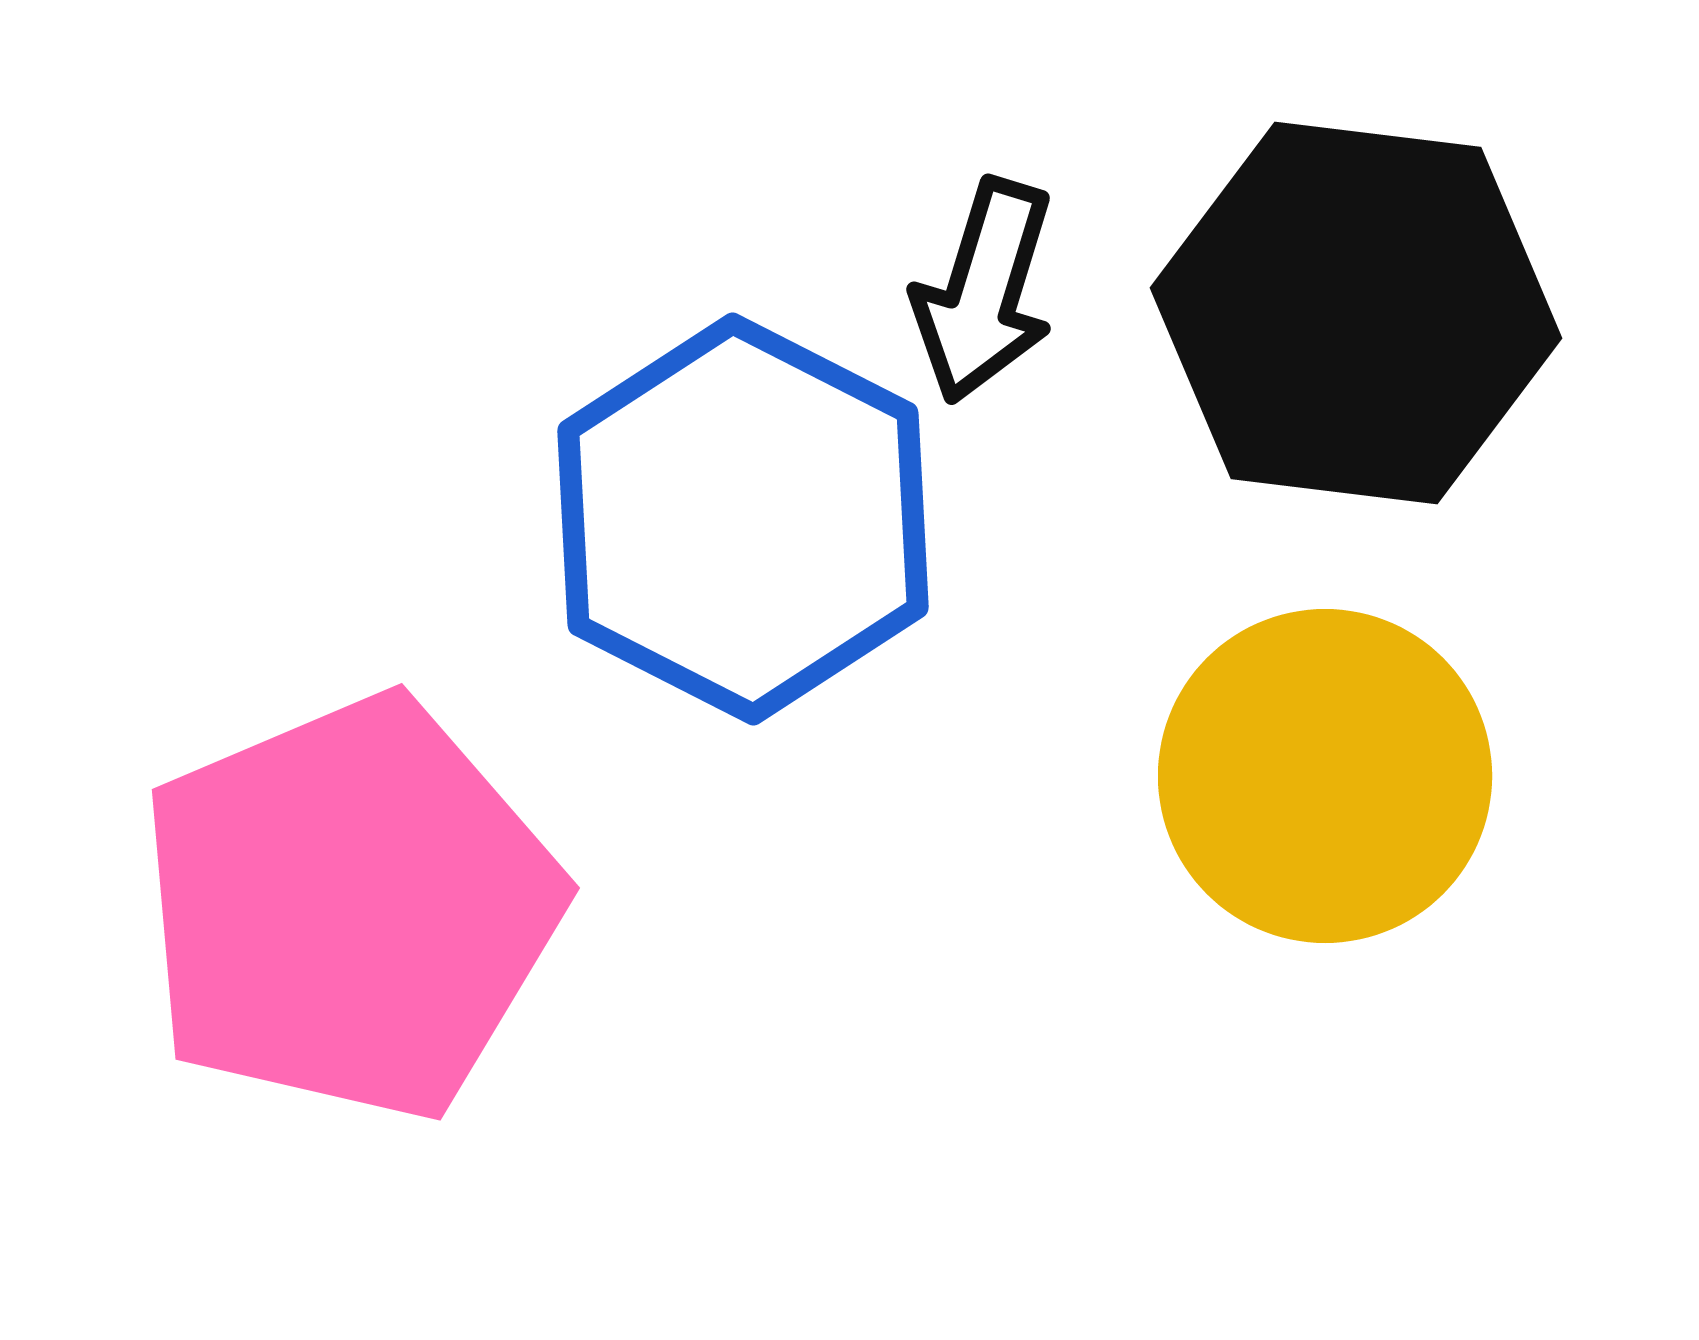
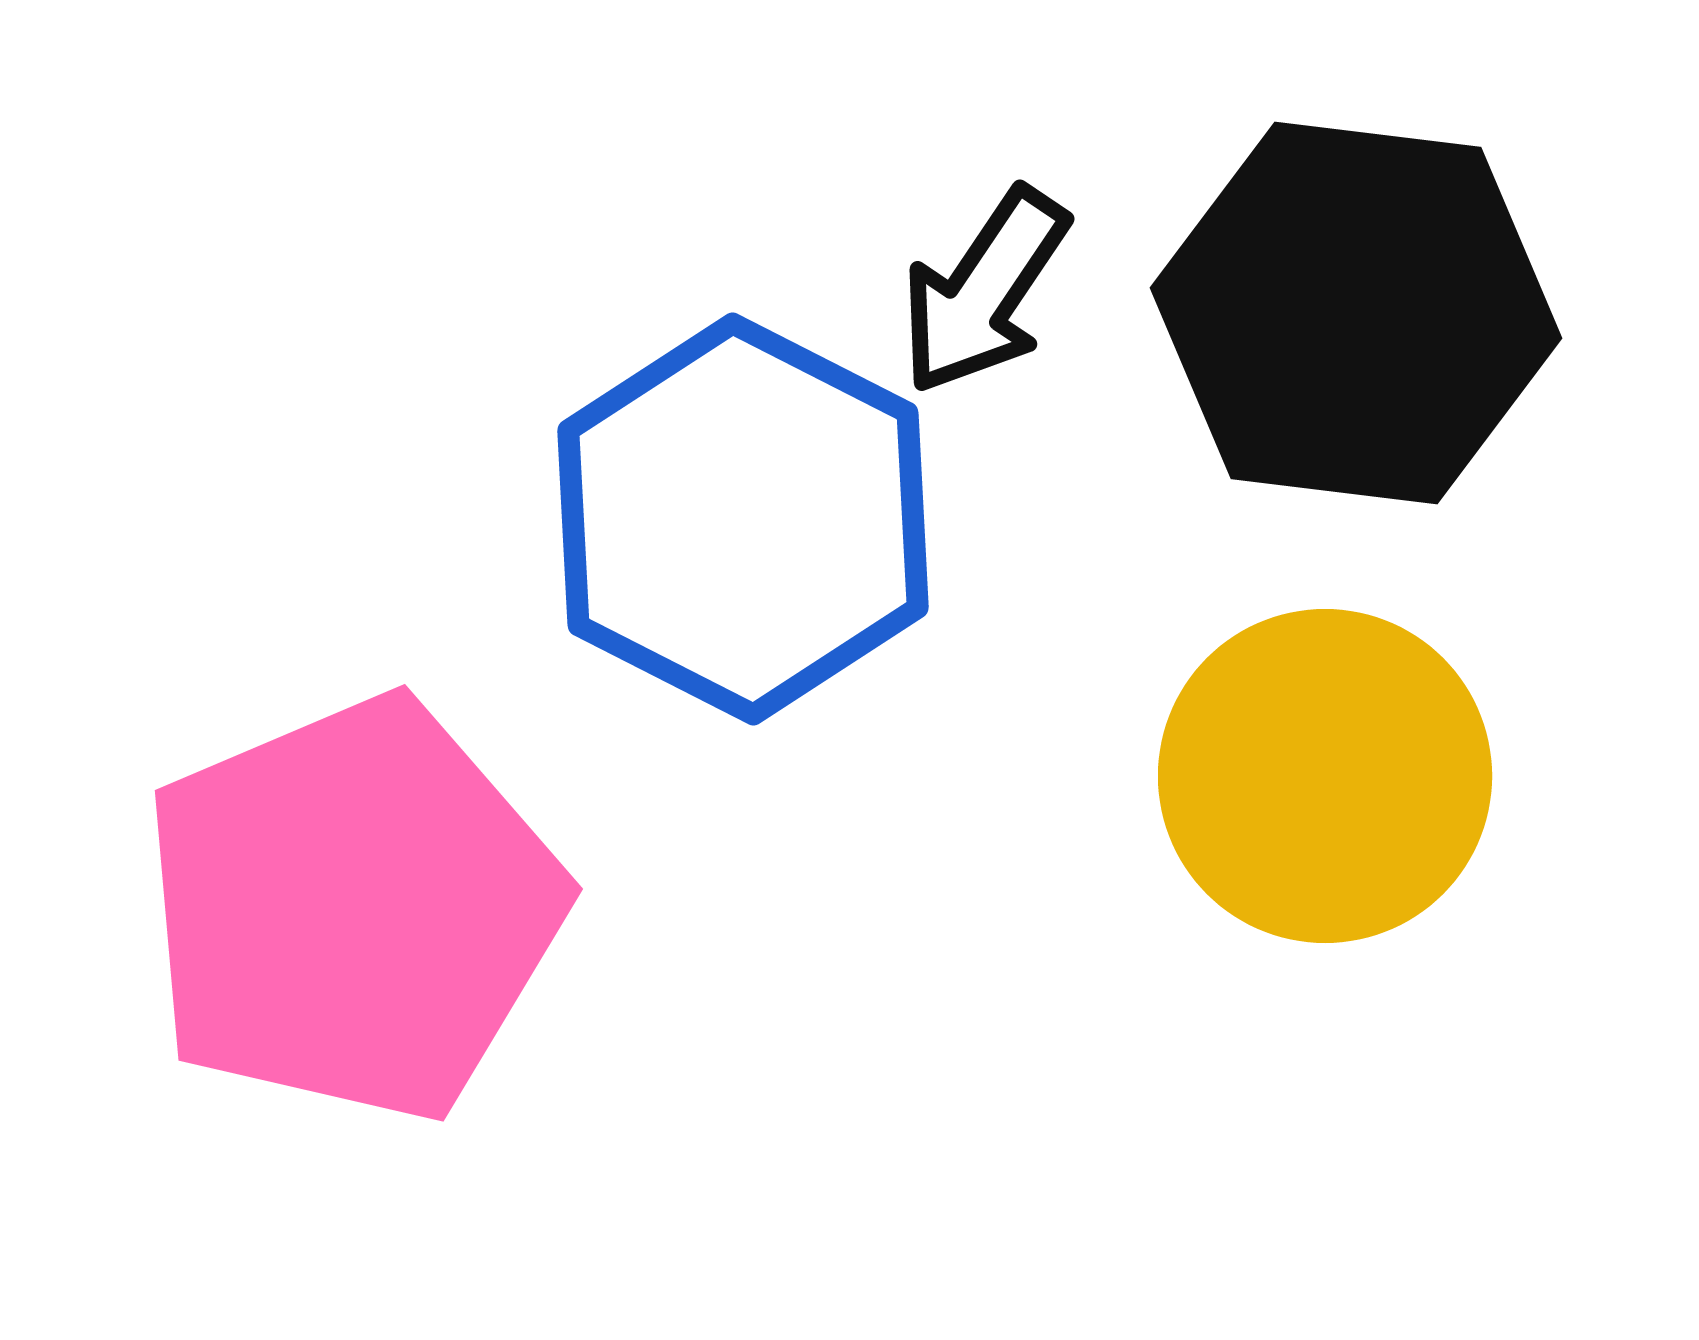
black arrow: rotated 17 degrees clockwise
pink pentagon: moved 3 px right, 1 px down
